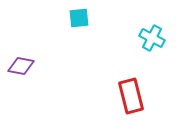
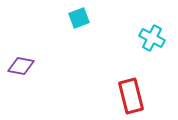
cyan square: rotated 15 degrees counterclockwise
